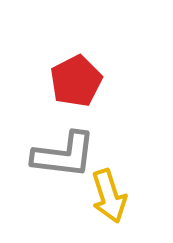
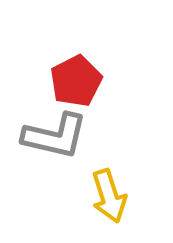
gray L-shape: moved 9 px left, 19 px up; rotated 6 degrees clockwise
